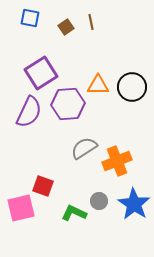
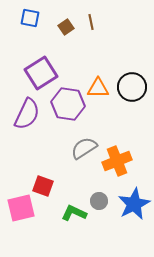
orange triangle: moved 3 px down
purple hexagon: rotated 12 degrees clockwise
purple semicircle: moved 2 px left, 2 px down
blue star: rotated 12 degrees clockwise
